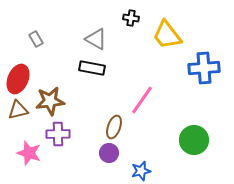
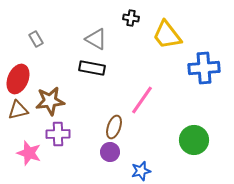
purple circle: moved 1 px right, 1 px up
